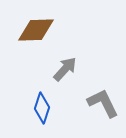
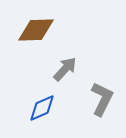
gray L-shape: moved 1 px left, 4 px up; rotated 52 degrees clockwise
blue diamond: rotated 48 degrees clockwise
